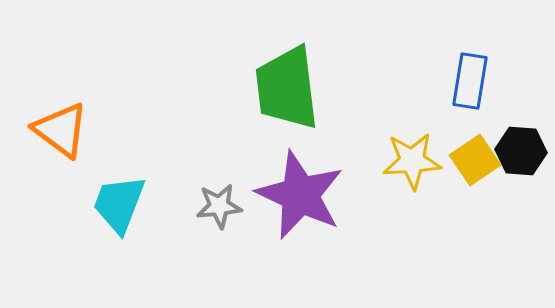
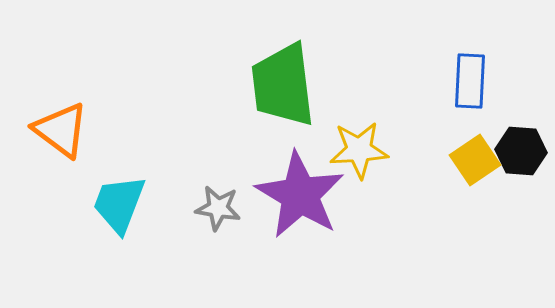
blue rectangle: rotated 6 degrees counterclockwise
green trapezoid: moved 4 px left, 3 px up
yellow star: moved 53 px left, 11 px up
purple star: rotated 6 degrees clockwise
gray star: moved 1 px left, 2 px down; rotated 15 degrees clockwise
